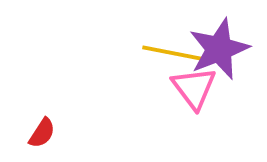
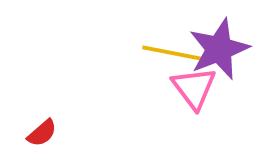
red semicircle: rotated 16 degrees clockwise
